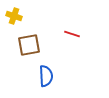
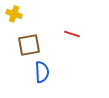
yellow cross: moved 2 px up
blue semicircle: moved 4 px left, 4 px up
